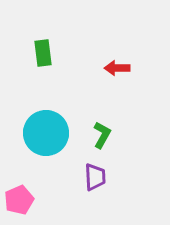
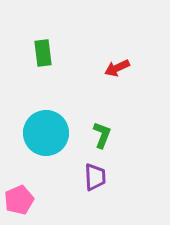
red arrow: rotated 25 degrees counterclockwise
green L-shape: rotated 8 degrees counterclockwise
